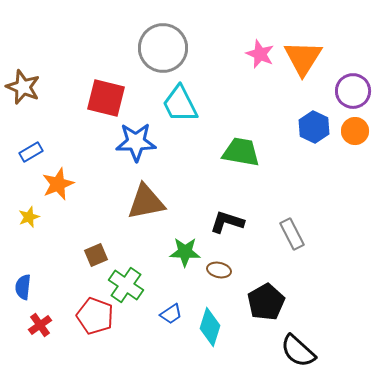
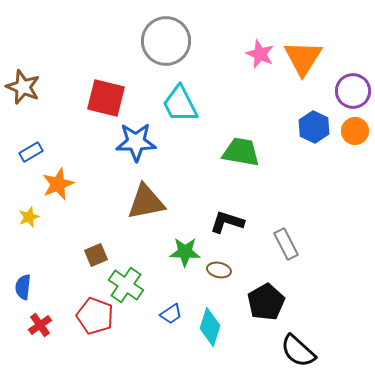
gray circle: moved 3 px right, 7 px up
gray rectangle: moved 6 px left, 10 px down
